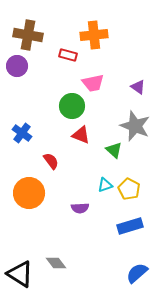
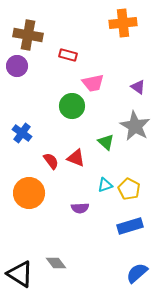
orange cross: moved 29 px right, 12 px up
gray star: rotated 8 degrees clockwise
red triangle: moved 5 px left, 23 px down
green triangle: moved 8 px left, 8 px up
